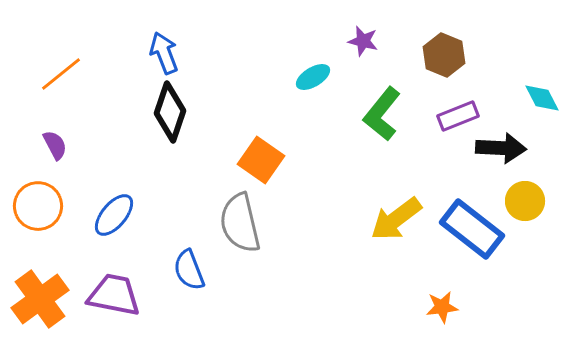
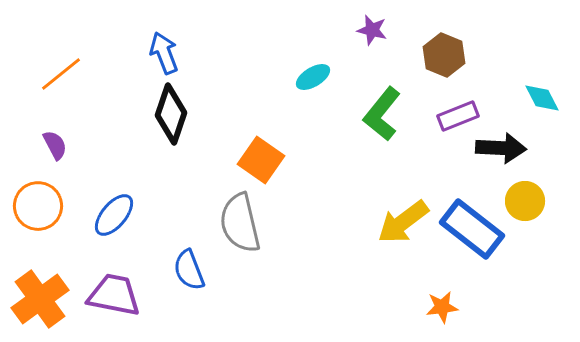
purple star: moved 9 px right, 11 px up
black diamond: moved 1 px right, 2 px down
yellow arrow: moved 7 px right, 3 px down
